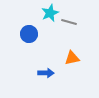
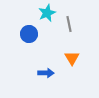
cyan star: moved 3 px left
gray line: moved 2 px down; rotated 63 degrees clockwise
orange triangle: rotated 49 degrees counterclockwise
